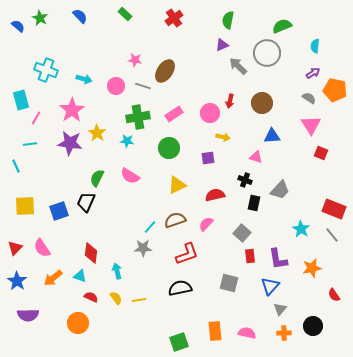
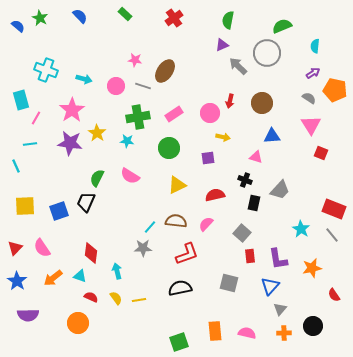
brown semicircle at (175, 220): moved 1 px right, 1 px down; rotated 25 degrees clockwise
